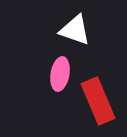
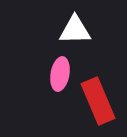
white triangle: rotated 20 degrees counterclockwise
